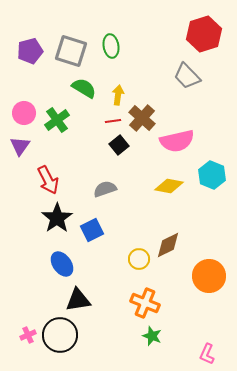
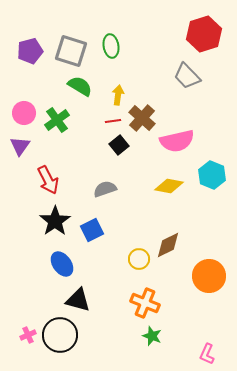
green semicircle: moved 4 px left, 2 px up
black star: moved 2 px left, 3 px down
black triangle: rotated 24 degrees clockwise
